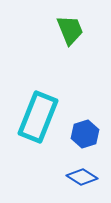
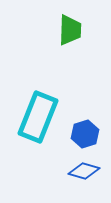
green trapezoid: rotated 24 degrees clockwise
blue diamond: moved 2 px right, 6 px up; rotated 16 degrees counterclockwise
